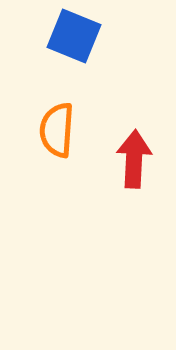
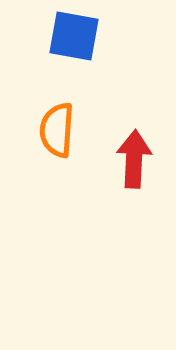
blue square: rotated 12 degrees counterclockwise
